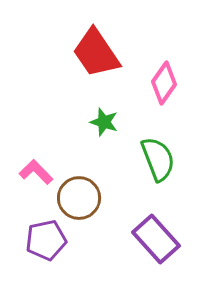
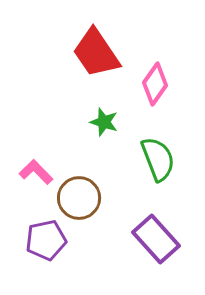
pink diamond: moved 9 px left, 1 px down
